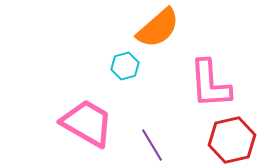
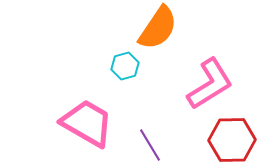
orange semicircle: rotated 15 degrees counterclockwise
pink L-shape: rotated 118 degrees counterclockwise
red hexagon: rotated 12 degrees clockwise
purple line: moved 2 px left
